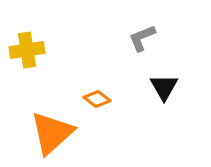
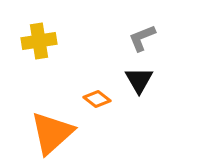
yellow cross: moved 12 px right, 9 px up
black triangle: moved 25 px left, 7 px up
